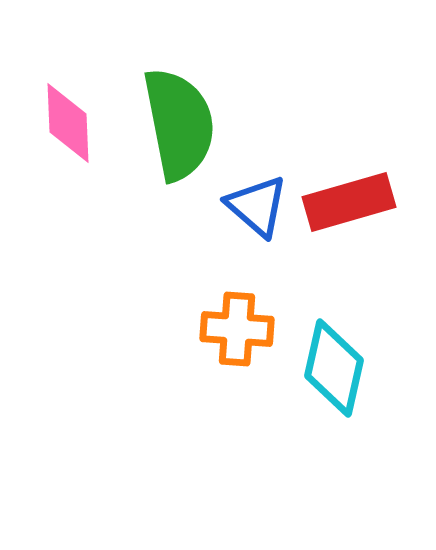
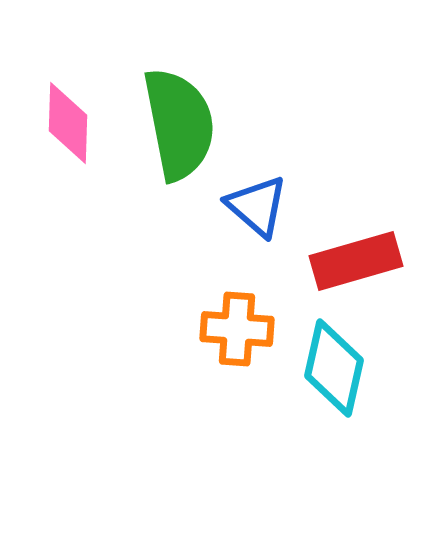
pink diamond: rotated 4 degrees clockwise
red rectangle: moved 7 px right, 59 px down
